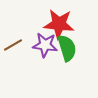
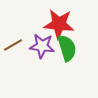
purple star: moved 3 px left, 1 px down
